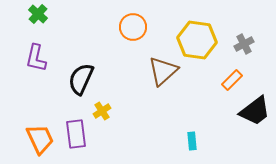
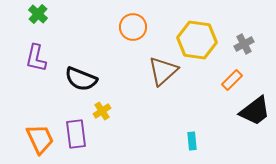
black semicircle: rotated 92 degrees counterclockwise
